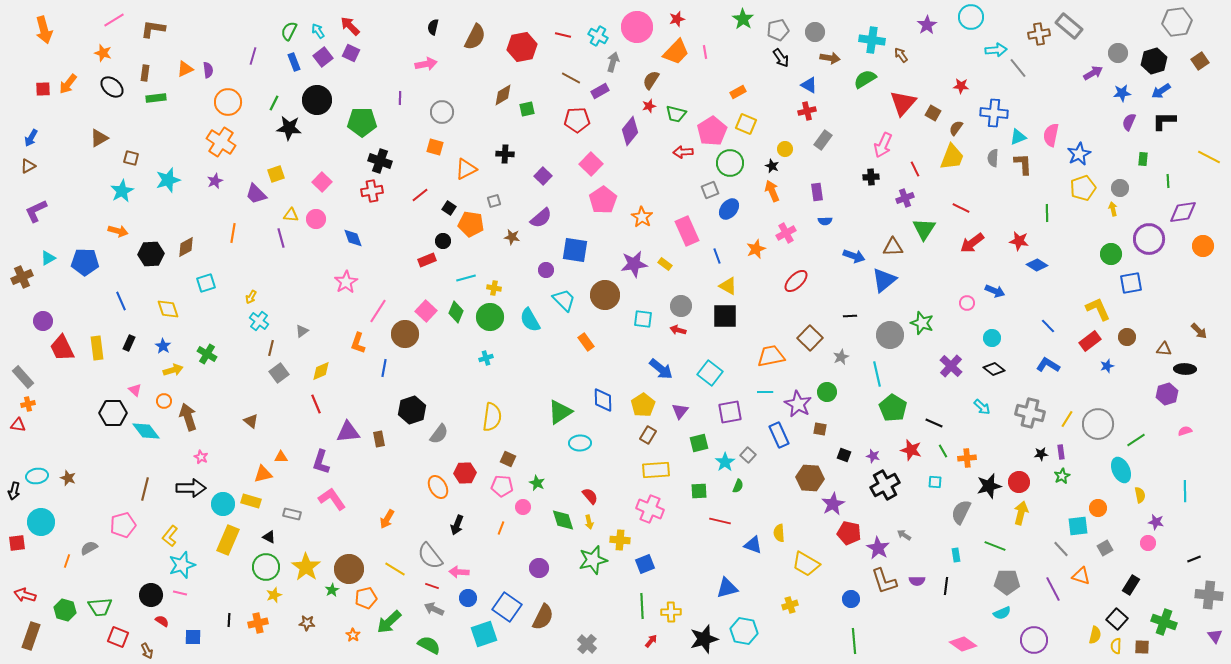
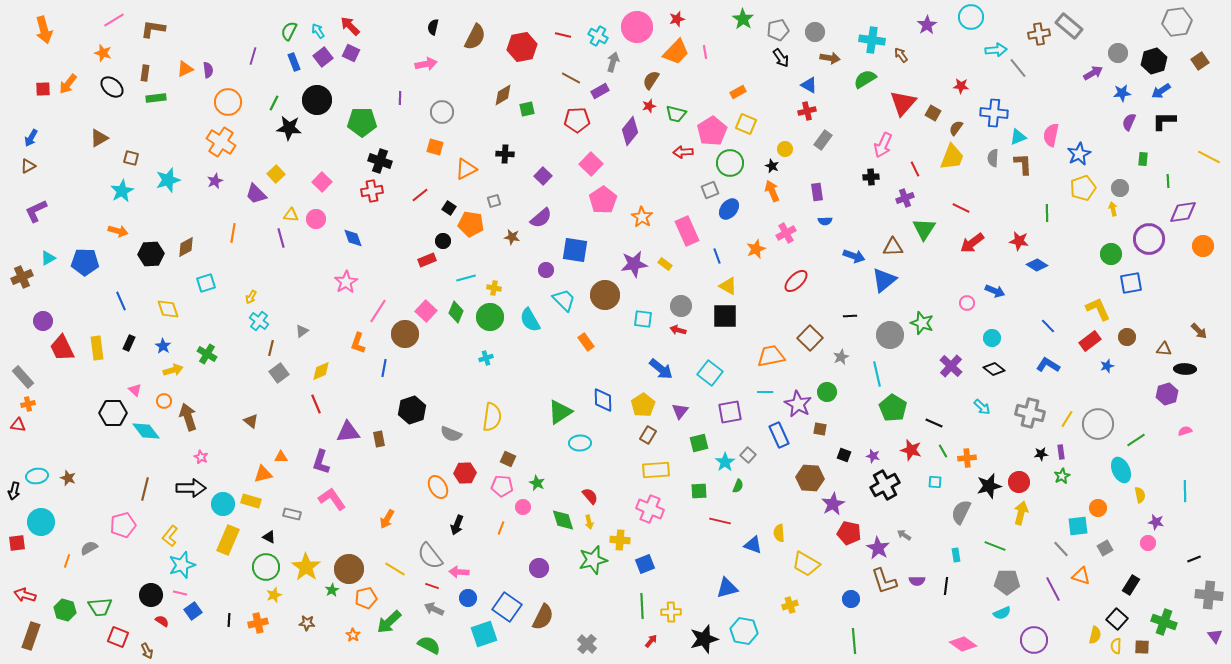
yellow square at (276, 174): rotated 24 degrees counterclockwise
gray semicircle at (439, 434): moved 12 px right; rotated 75 degrees clockwise
blue square at (193, 637): moved 26 px up; rotated 36 degrees counterclockwise
